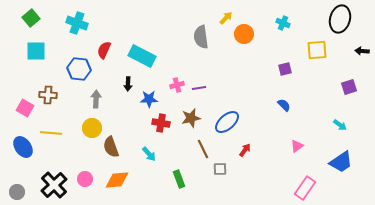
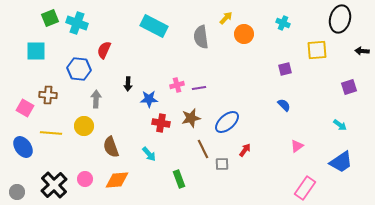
green square at (31, 18): moved 19 px right; rotated 18 degrees clockwise
cyan rectangle at (142, 56): moved 12 px right, 30 px up
yellow circle at (92, 128): moved 8 px left, 2 px up
gray square at (220, 169): moved 2 px right, 5 px up
